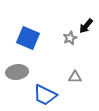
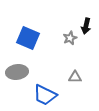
black arrow: rotated 28 degrees counterclockwise
